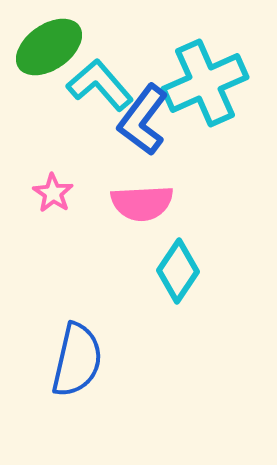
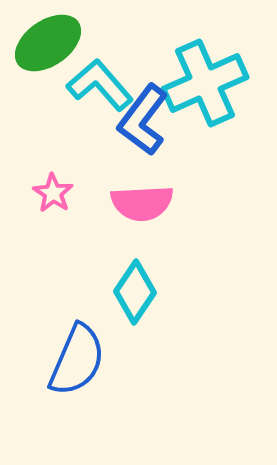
green ellipse: moved 1 px left, 4 px up
cyan diamond: moved 43 px left, 21 px down
blue semicircle: rotated 10 degrees clockwise
